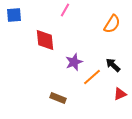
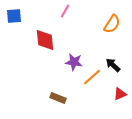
pink line: moved 1 px down
blue square: moved 1 px down
purple star: rotated 30 degrees clockwise
